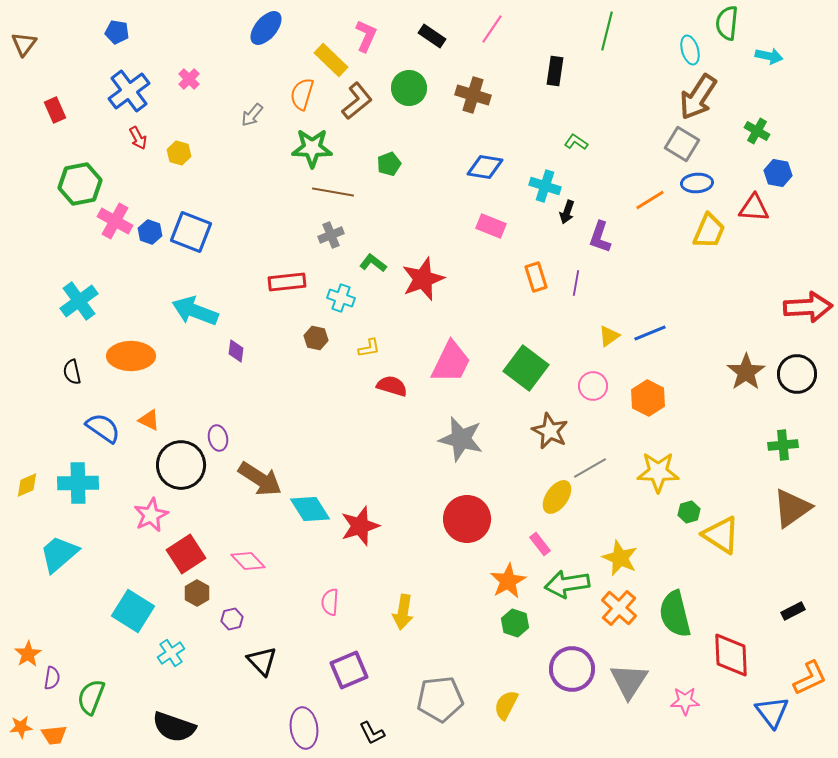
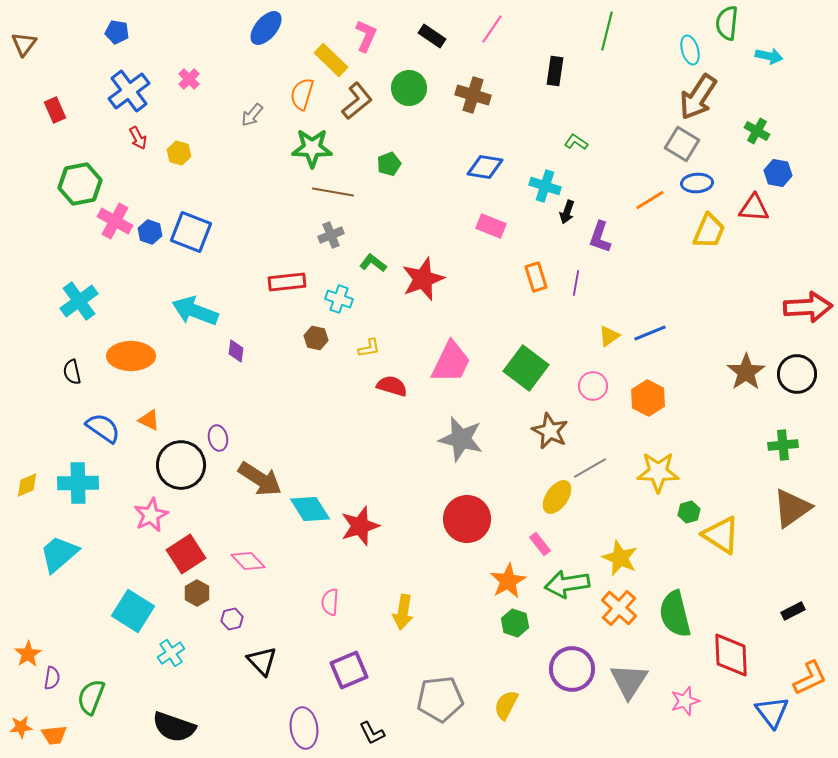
cyan cross at (341, 298): moved 2 px left, 1 px down
pink star at (685, 701): rotated 16 degrees counterclockwise
